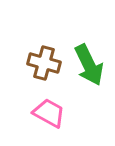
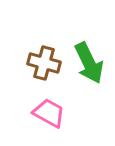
green arrow: moved 2 px up
